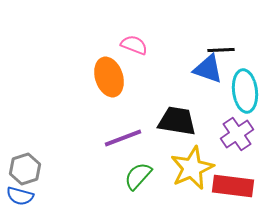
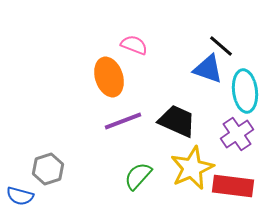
black line: moved 4 px up; rotated 44 degrees clockwise
black trapezoid: rotated 15 degrees clockwise
purple line: moved 17 px up
gray hexagon: moved 23 px right
